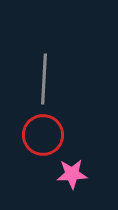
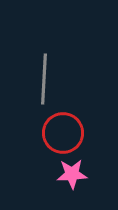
red circle: moved 20 px right, 2 px up
